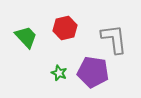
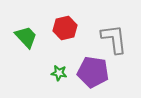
green star: rotated 14 degrees counterclockwise
